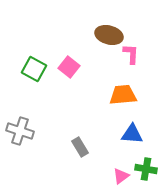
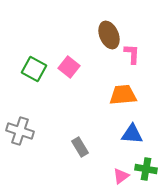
brown ellipse: rotated 52 degrees clockwise
pink L-shape: moved 1 px right
